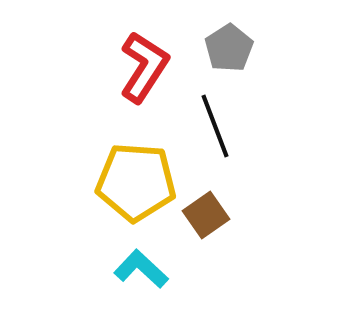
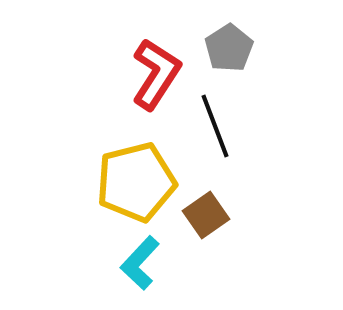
red L-shape: moved 12 px right, 7 px down
yellow pentagon: rotated 18 degrees counterclockwise
cyan L-shape: moved 1 px left, 6 px up; rotated 90 degrees counterclockwise
